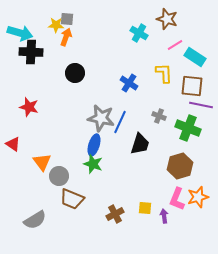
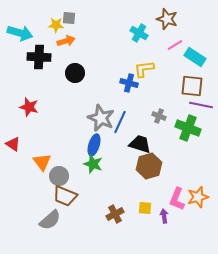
gray square: moved 2 px right, 1 px up
orange arrow: moved 4 px down; rotated 54 degrees clockwise
black cross: moved 8 px right, 5 px down
yellow L-shape: moved 20 px left, 4 px up; rotated 95 degrees counterclockwise
blue cross: rotated 18 degrees counterclockwise
gray star: rotated 12 degrees clockwise
black trapezoid: rotated 90 degrees counterclockwise
brown hexagon: moved 31 px left
brown trapezoid: moved 7 px left, 3 px up
gray semicircle: moved 15 px right; rotated 10 degrees counterclockwise
